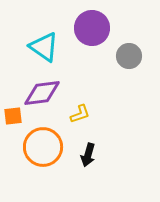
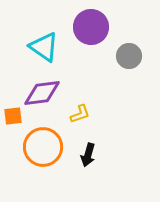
purple circle: moved 1 px left, 1 px up
